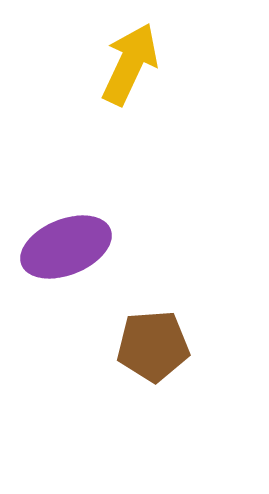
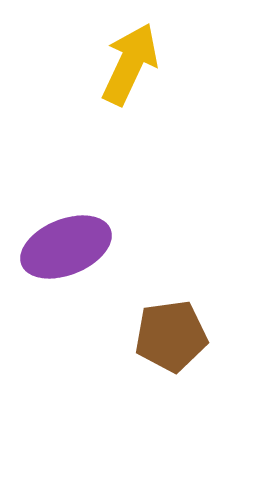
brown pentagon: moved 18 px right, 10 px up; rotated 4 degrees counterclockwise
